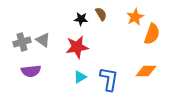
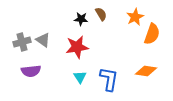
orange diamond: rotated 10 degrees clockwise
cyan triangle: rotated 32 degrees counterclockwise
